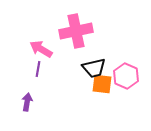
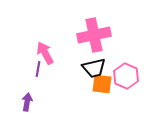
pink cross: moved 18 px right, 4 px down
pink arrow: moved 4 px right, 4 px down; rotated 30 degrees clockwise
